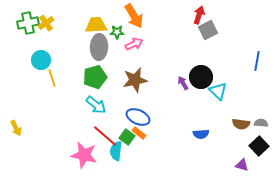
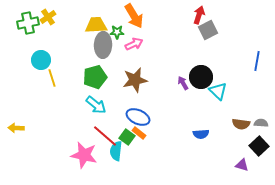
yellow cross: moved 2 px right, 6 px up
gray ellipse: moved 4 px right, 2 px up
yellow arrow: rotated 119 degrees clockwise
